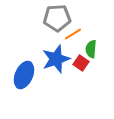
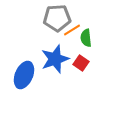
orange line: moved 1 px left, 4 px up
green semicircle: moved 5 px left, 11 px up; rotated 12 degrees counterclockwise
blue star: moved 1 px left
